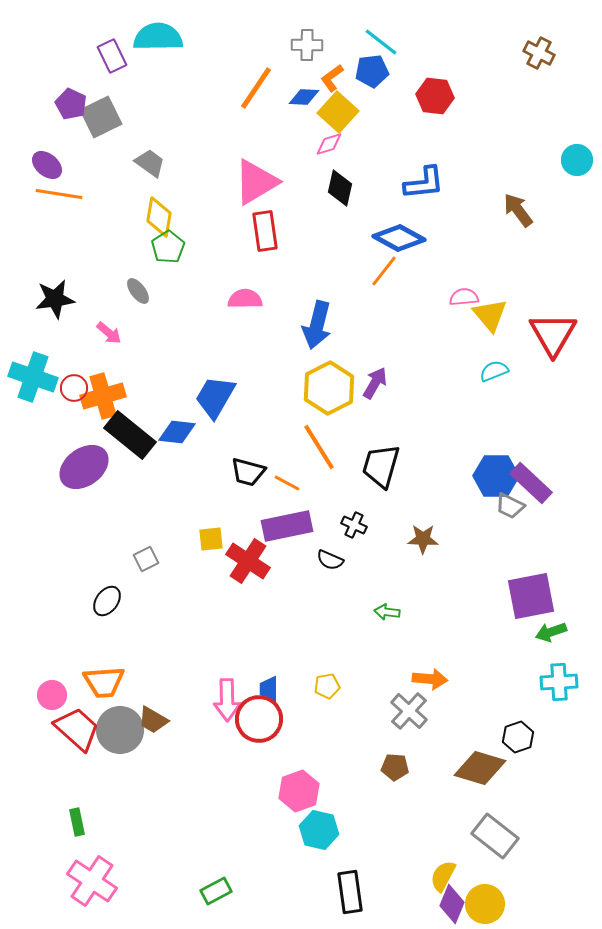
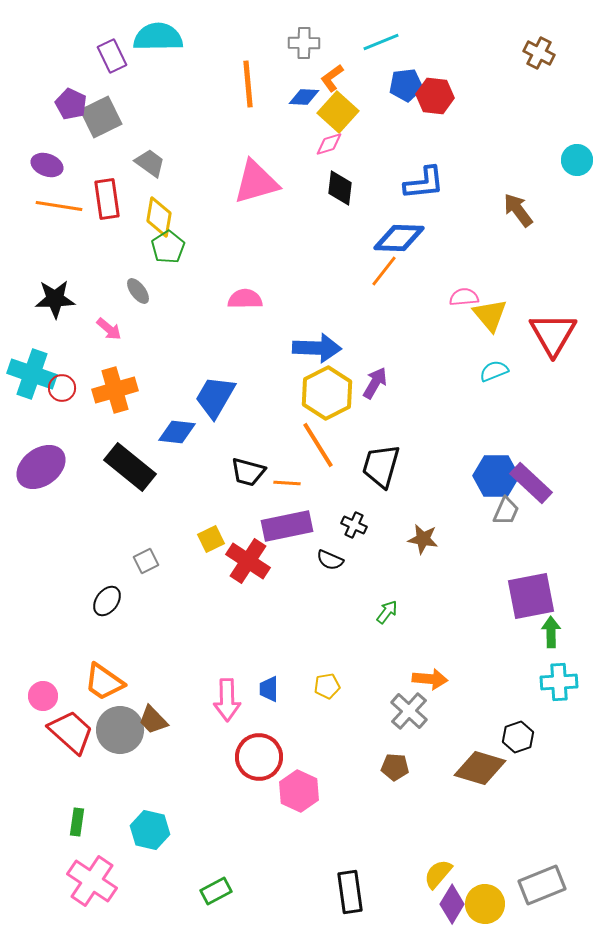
cyan line at (381, 42): rotated 60 degrees counterclockwise
gray cross at (307, 45): moved 3 px left, 2 px up
blue pentagon at (372, 71): moved 34 px right, 14 px down
orange line at (256, 88): moved 8 px left, 4 px up; rotated 39 degrees counterclockwise
purple ellipse at (47, 165): rotated 20 degrees counterclockwise
pink triangle at (256, 182): rotated 15 degrees clockwise
black diamond at (340, 188): rotated 6 degrees counterclockwise
orange line at (59, 194): moved 12 px down
red rectangle at (265, 231): moved 158 px left, 32 px up
blue diamond at (399, 238): rotated 27 degrees counterclockwise
black star at (55, 299): rotated 6 degrees clockwise
blue arrow at (317, 325): moved 23 px down; rotated 102 degrees counterclockwise
pink arrow at (109, 333): moved 4 px up
cyan cross at (33, 377): moved 1 px left, 3 px up
red circle at (74, 388): moved 12 px left
yellow hexagon at (329, 388): moved 2 px left, 5 px down
orange cross at (103, 396): moved 12 px right, 6 px up
black rectangle at (130, 435): moved 32 px down
orange line at (319, 447): moved 1 px left, 2 px up
purple ellipse at (84, 467): moved 43 px left
orange line at (287, 483): rotated 24 degrees counterclockwise
gray trapezoid at (510, 506): moved 4 px left, 5 px down; rotated 92 degrees counterclockwise
yellow square at (211, 539): rotated 20 degrees counterclockwise
brown star at (423, 539): rotated 8 degrees clockwise
gray square at (146, 559): moved 2 px down
green arrow at (387, 612): rotated 120 degrees clockwise
green arrow at (551, 632): rotated 108 degrees clockwise
orange trapezoid at (104, 682): rotated 39 degrees clockwise
pink circle at (52, 695): moved 9 px left, 1 px down
red circle at (259, 719): moved 38 px down
brown trapezoid at (153, 720): rotated 16 degrees clockwise
red trapezoid at (77, 729): moved 6 px left, 3 px down
pink hexagon at (299, 791): rotated 15 degrees counterclockwise
green rectangle at (77, 822): rotated 20 degrees clockwise
cyan hexagon at (319, 830): moved 169 px left
gray rectangle at (495, 836): moved 47 px right, 49 px down; rotated 60 degrees counterclockwise
yellow semicircle at (443, 876): moved 5 px left, 2 px up; rotated 12 degrees clockwise
purple diamond at (452, 904): rotated 9 degrees clockwise
